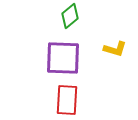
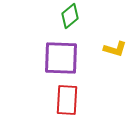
purple square: moved 2 px left
